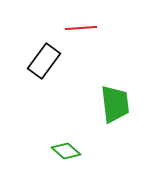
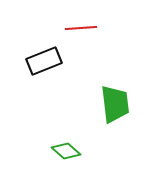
black rectangle: rotated 32 degrees clockwise
